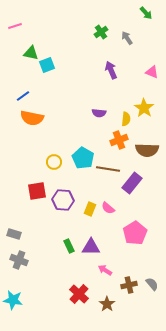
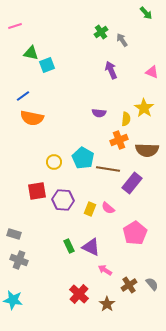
gray arrow: moved 5 px left, 2 px down
purple triangle: rotated 24 degrees clockwise
brown cross: rotated 21 degrees counterclockwise
